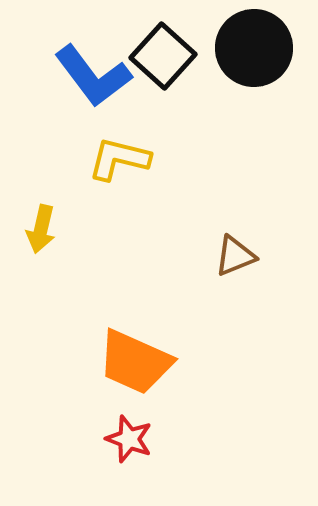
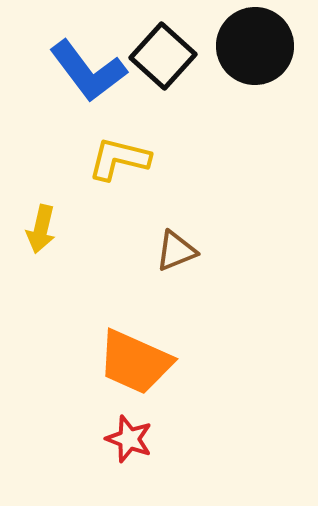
black circle: moved 1 px right, 2 px up
blue L-shape: moved 5 px left, 5 px up
brown triangle: moved 59 px left, 5 px up
